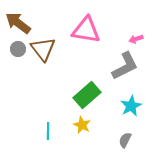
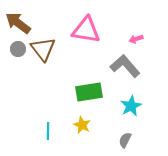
gray L-shape: rotated 104 degrees counterclockwise
green rectangle: moved 2 px right, 3 px up; rotated 32 degrees clockwise
